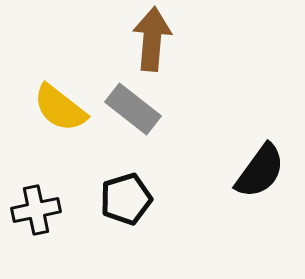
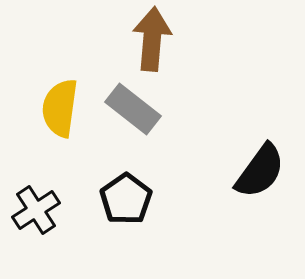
yellow semicircle: rotated 60 degrees clockwise
black pentagon: rotated 18 degrees counterclockwise
black cross: rotated 21 degrees counterclockwise
